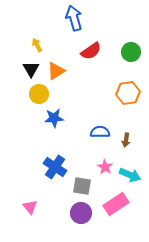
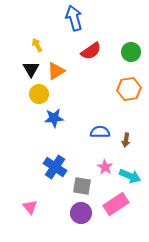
orange hexagon: moved 1 px right, 4 px up
cyan arrow: moved 1 px down
